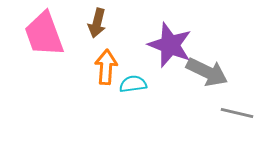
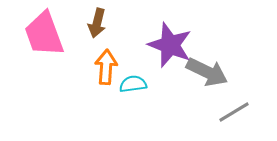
gray line: moved 3 px left, 1 px up; rotated 44 degrees counterclockwise
